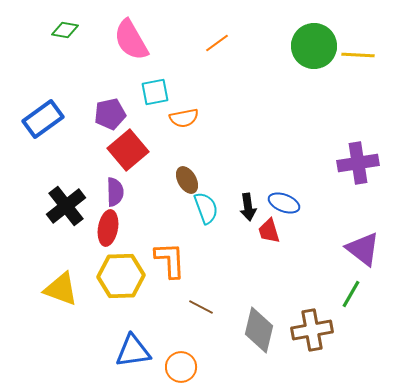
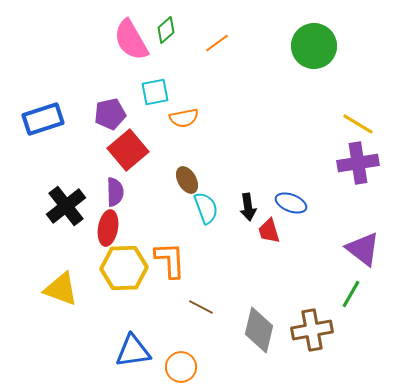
green diamond: moved 101 px right; rotated 52 degrees counterclockwise
yellow line: moved 69 px down; rotated 28 degrees clockwise
blue rectangle: rotated 18 degrees clockwise
blue ellipse: moved 7 px right
yellow hexagon: moved 3 px right, 8 px up
